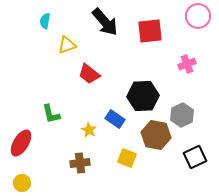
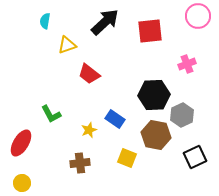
black arrow: rotated 92 degrees counterclockwise
black hexagon: moved 11 px right, 1 px up
green L-shape: rotated 15 degrees counterclockwise
yellow star: rotated 21 degrees clockwise
